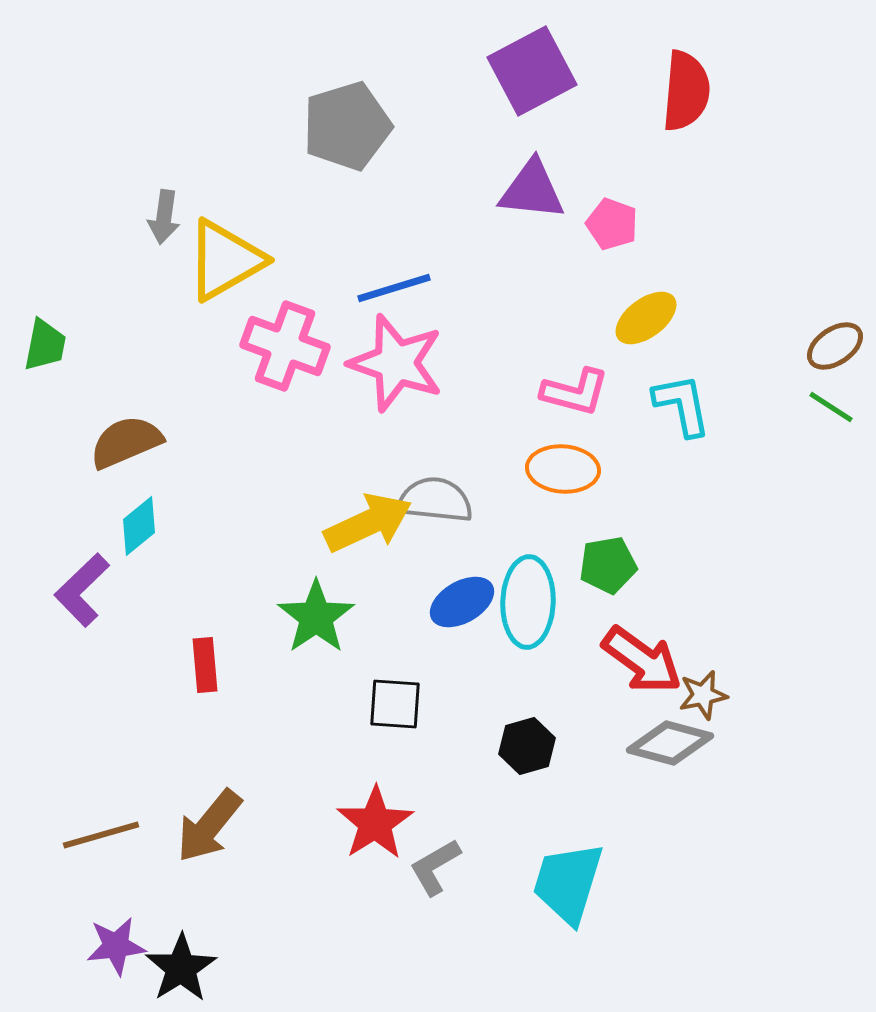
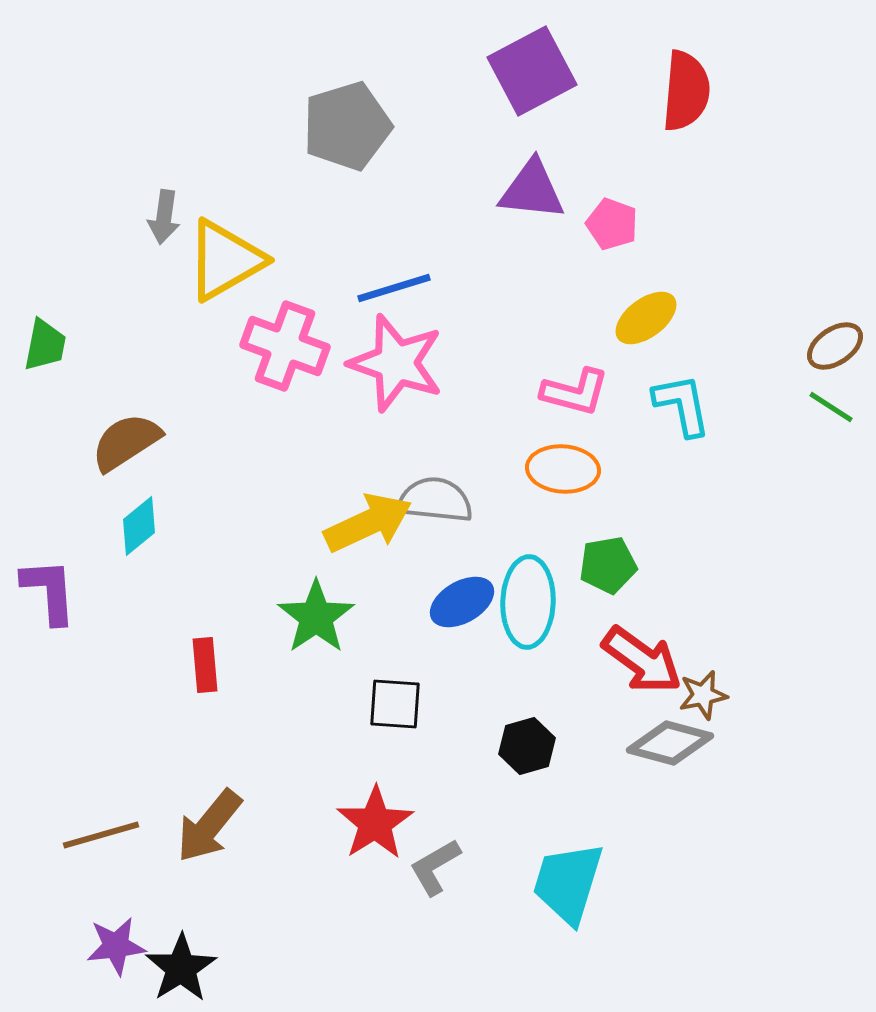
brown semicircle: rotated 10 degrees counterclockwise
purple L-shape: moved 33 px left, 1 px down; rotated 130 degrees clockwise
